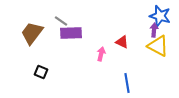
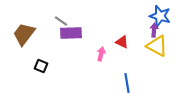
brown trapezoid: moved 8 px left, 1 px down
yellow triangle: moved 1 px left
black square: moved 6 px up
